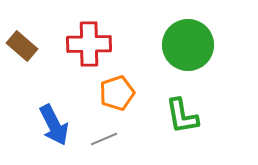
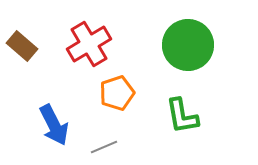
red cross: rotated 30 degrees counterclockwise
gray line: moved 8 px down
